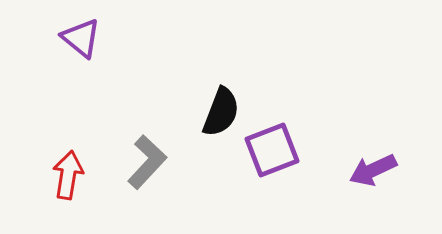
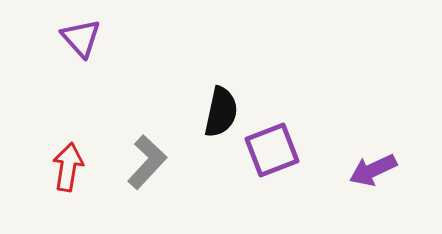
purple triangle: rotated 9 degrees clockwise
black semicircle: rotated 9 degrees counterclockwise
red arrow: moved 8 px up
